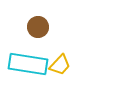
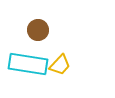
brown circle: moved 3 px down
